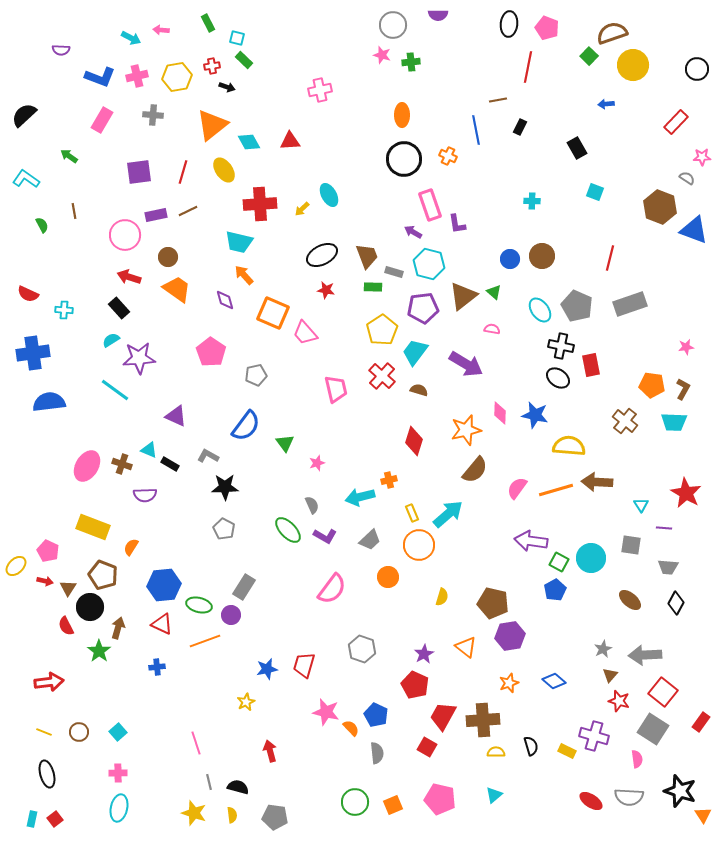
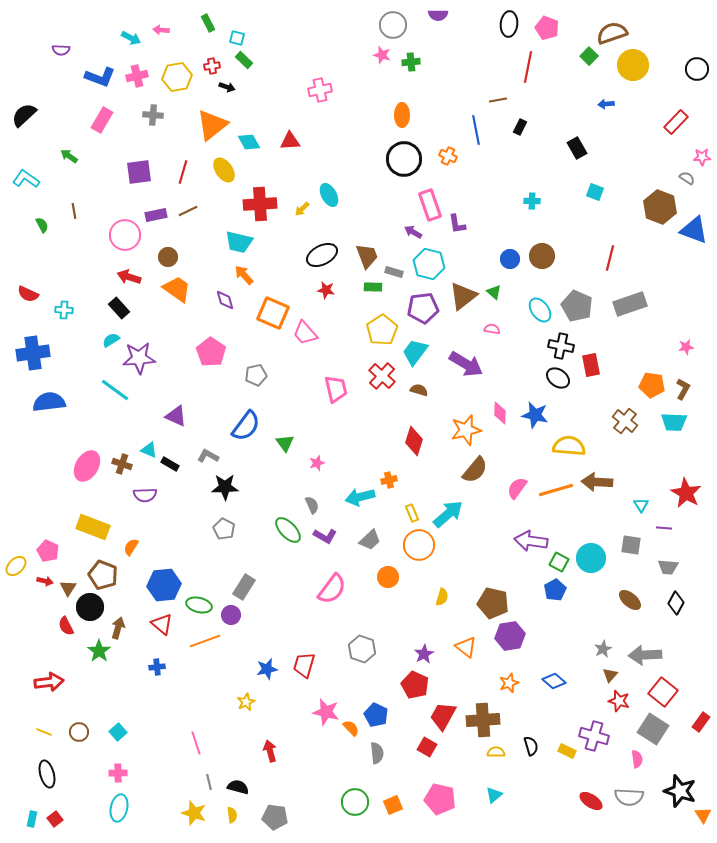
red triangle at (162, 624): rotated 15 degrees clockwise
